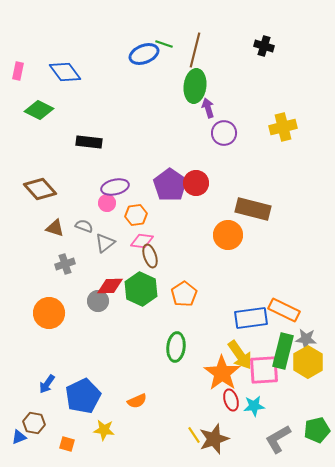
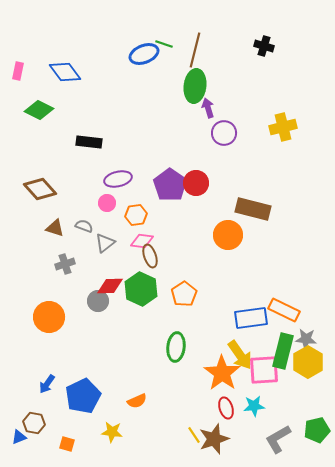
purple ellipse at (115, 187): moved 3 px right, 8 px up
orange circle at (49, 313): moved 4 px down
red ellipse at (231, 400): moved 5 px left, 8 px down
yellow star at (104, 430): moved 8 px right, 2 px down
